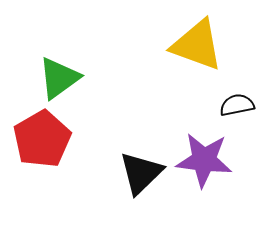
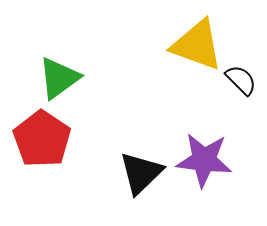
black semicircle: moved 4 px right, 25 px up; rotated 56 degrees clockwise
red pentagon: rotated 8 degrees counterclockwise
